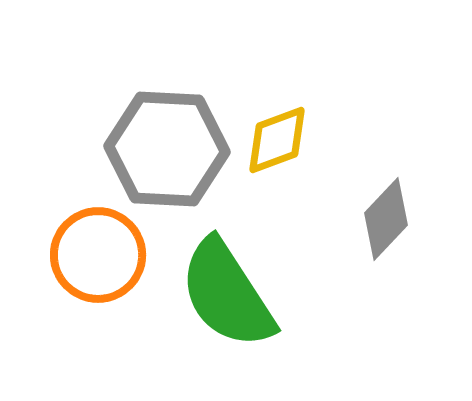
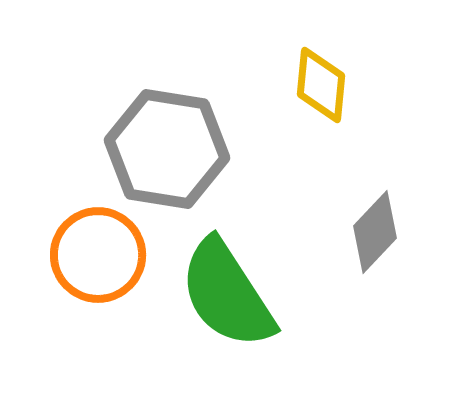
yellow diamond: moved 44 px right, 55 px up; rotated 64 degrees counterclockwise
gray hexagon: rotated 6 degrees clockwise
gray diamond: moved 11 px left, 13 px down
